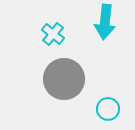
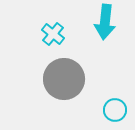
cyan circle: moved 7 px right, 1 px down
